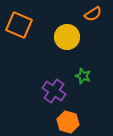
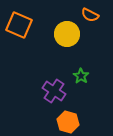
orange semicircle: moved 3 px left, 1 px down; rotated 60 degrees clockwise
yellow circle: moved 3 px up
green star: moved 2 px left; rotated 14 degrees clockwise
